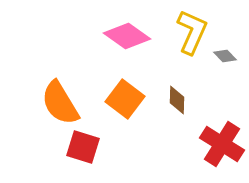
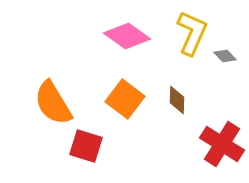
yellow L-shape: moved 1 px down
orange semicircle: moved 7 px left
red square: moved 3 px right, 1 px up
